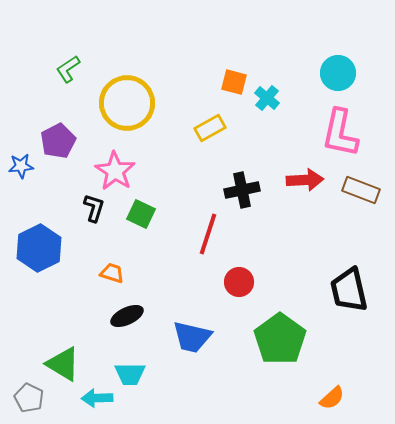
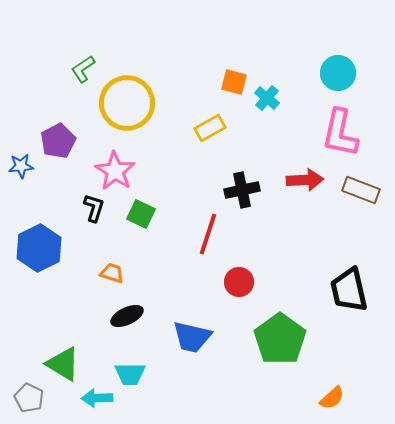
green L-shape: moved 15 px right
